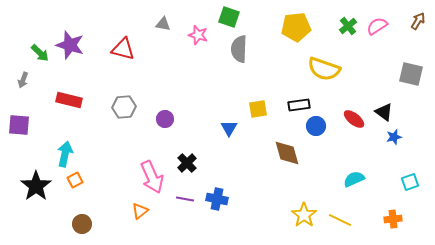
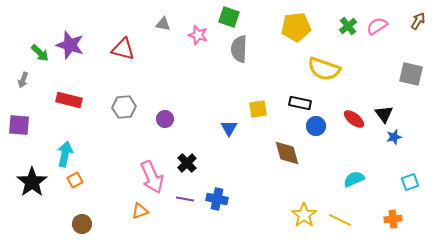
black rectangle: moved 1 px right, 2 px up; rotated 20 degrees clockwise
black triangle: moved 2 px down; rotated 18 degrees clockwise
black star: moved 4 px left, 4 px up
orange triangle: rotated 18 degrees clockwise
